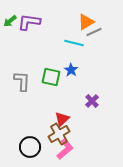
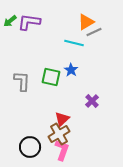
pink L-shape: moved 3 px left, 1 px down; rotated 30 degrees counterclockwise
